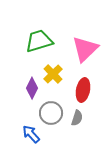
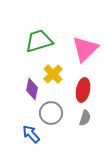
purple diamond: moved 1 px down; rotated 15 degrees counterclockwise
gray semicircle: moved 8 px right
